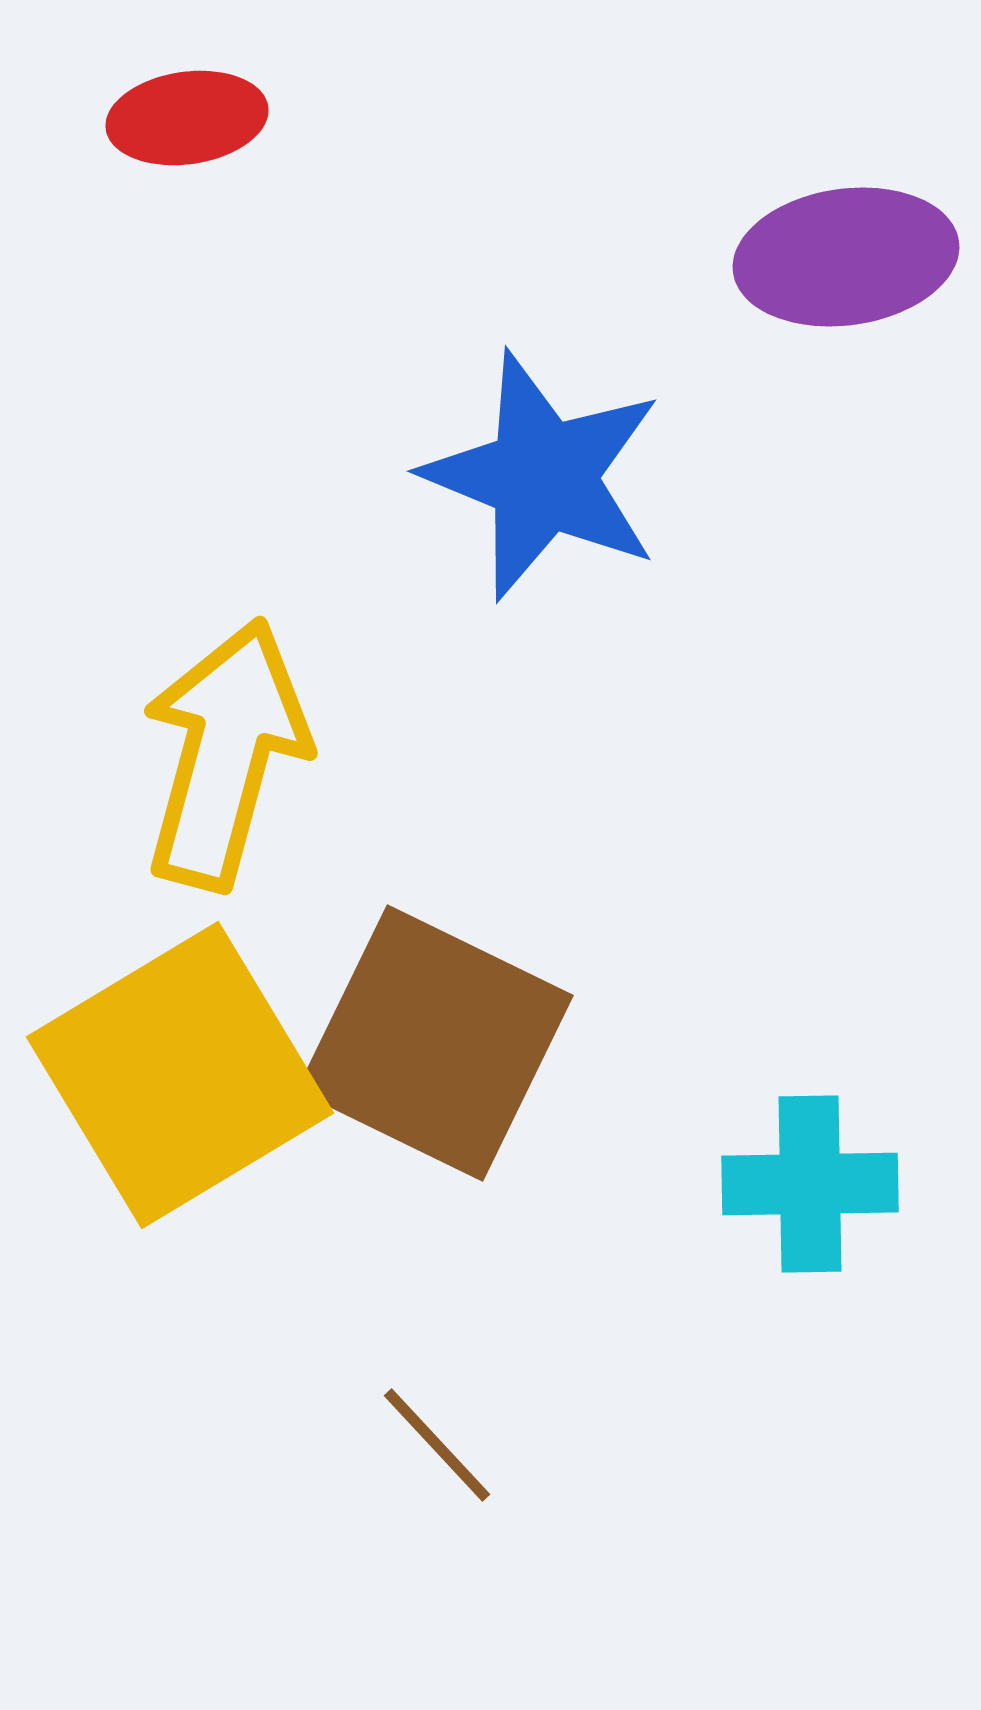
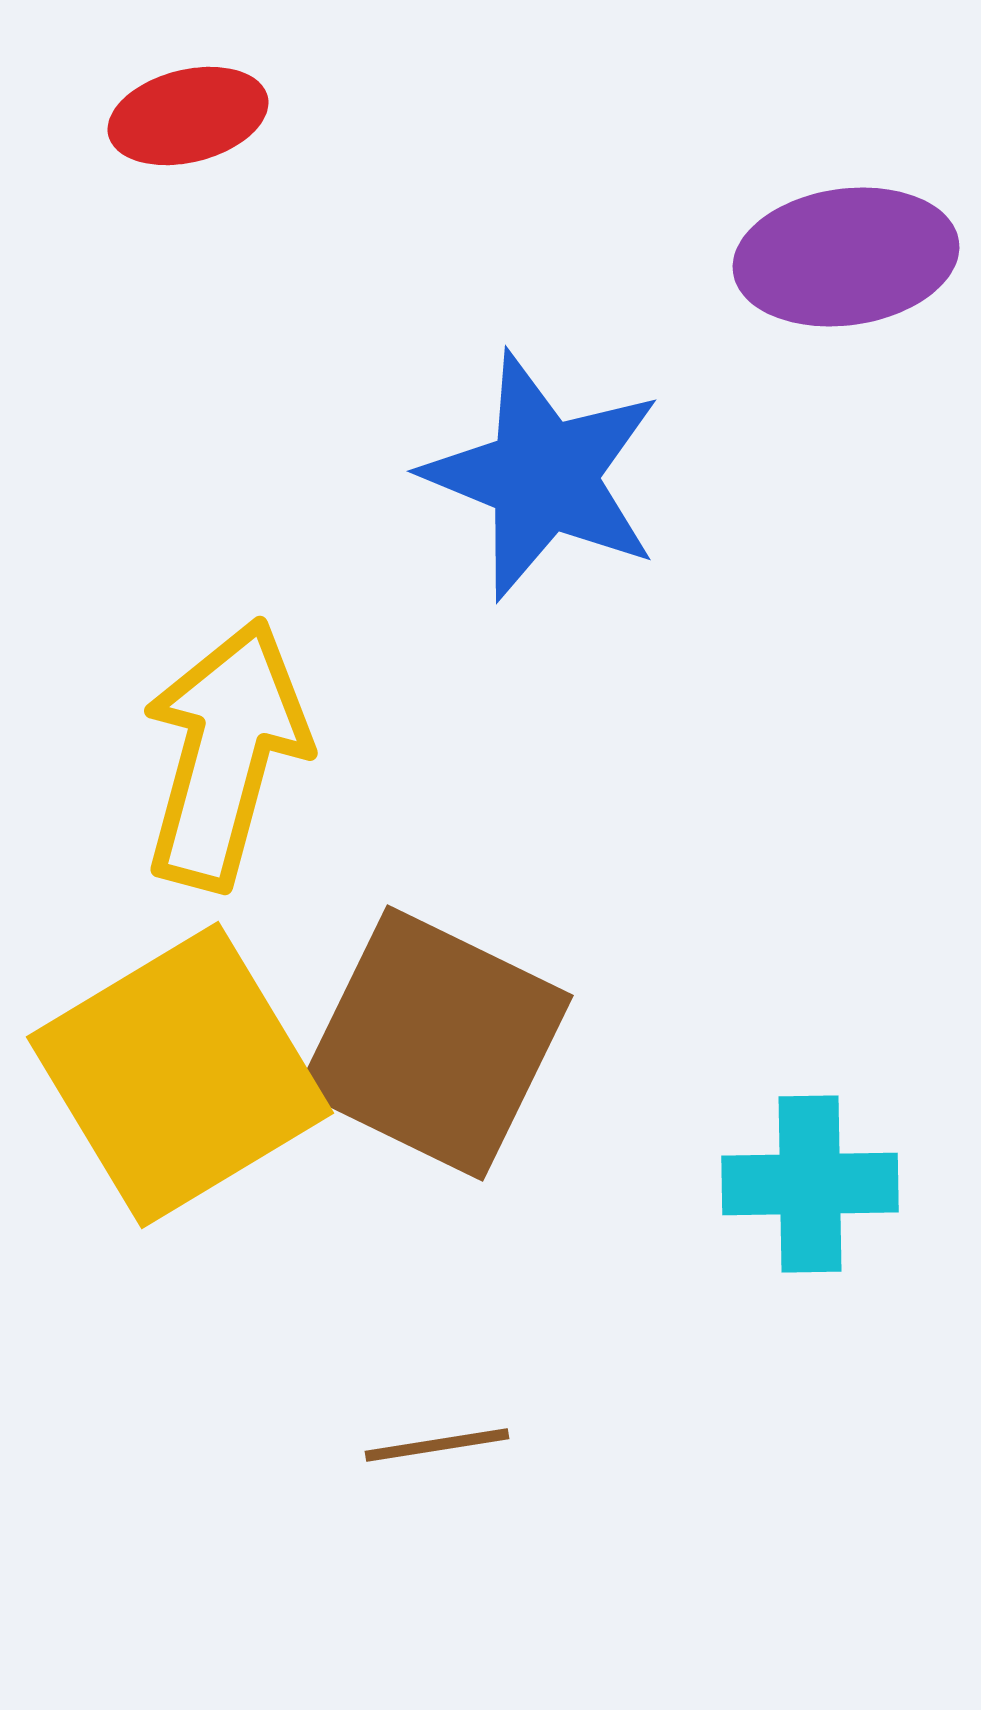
red ellipse: moved 1 px right, 2 px up; rotated 6 degrees counterclockwise
brown line: rotated 56 degrees counterclockwise
